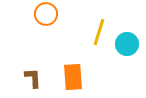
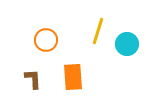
orange circle: moved 26 px down
yellow line: moved 1 px left, 1 px up
brown L-shape: moved 1 px down
